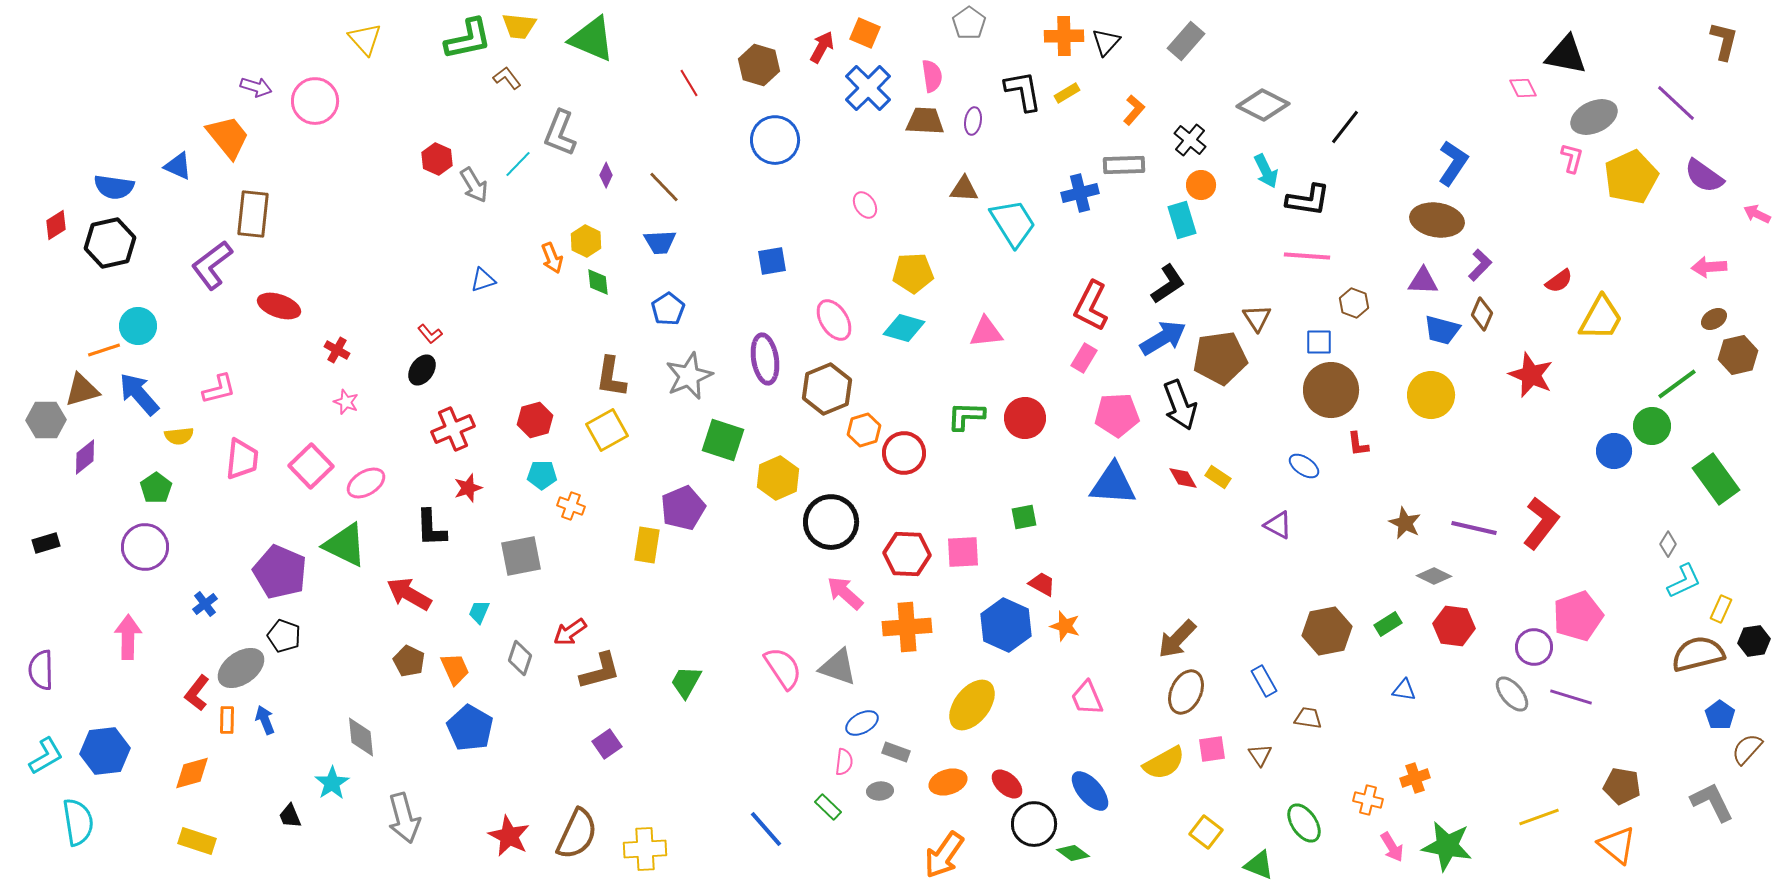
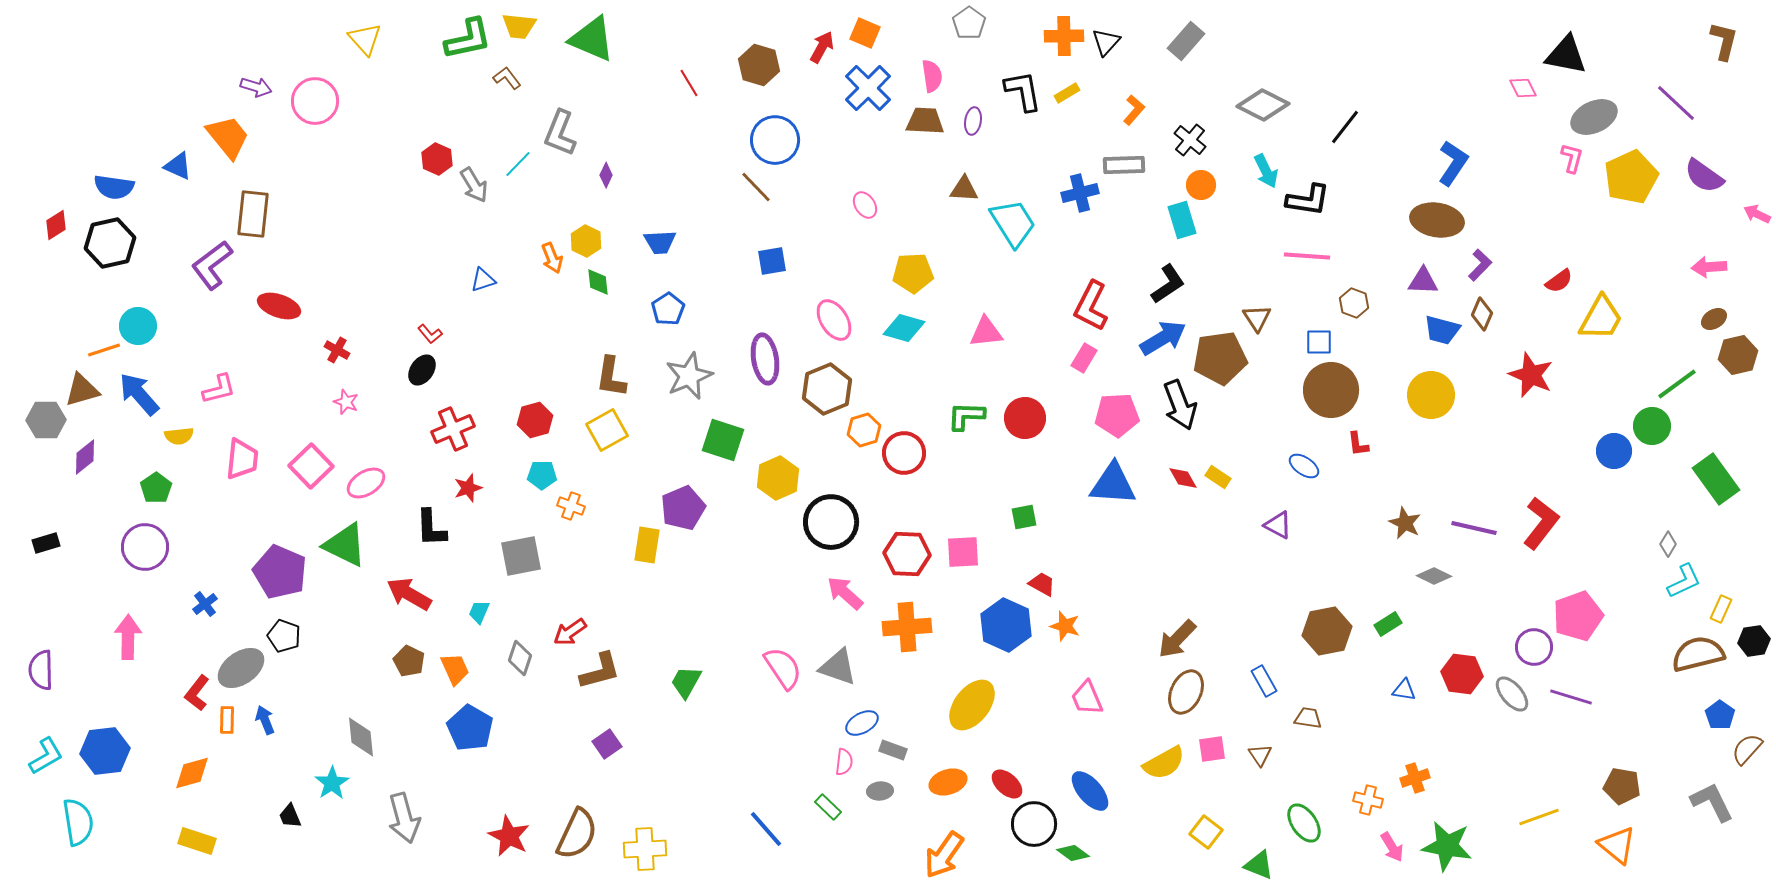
brown line at (664, 187): moved 92 px right
red hexagon at (1454, 626): moved 8 px right, 48 px down
gray rectangle at (896, 752): moved 3 px left, 2 px up
